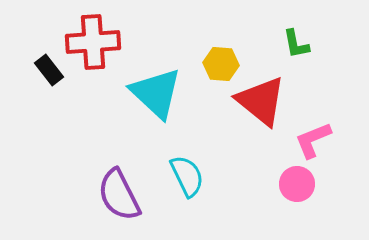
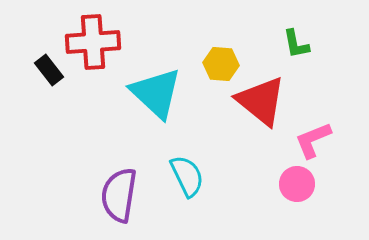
purple semicircle: rotated 36 degrees clockwise
